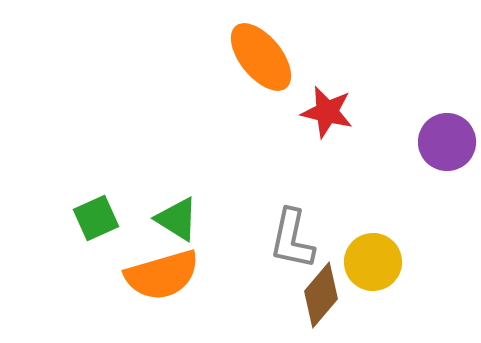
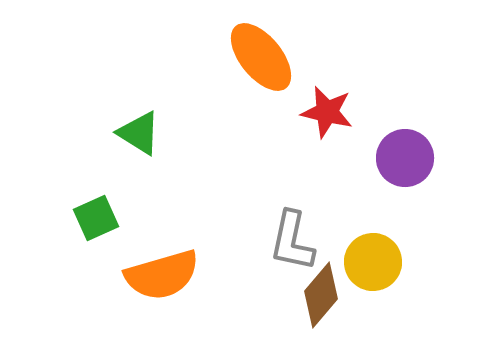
purple circle: moved 42 px left, 16 px down
green triangle: moved 38 px left, 86 px up
gray L-shape: moved 2 px down
